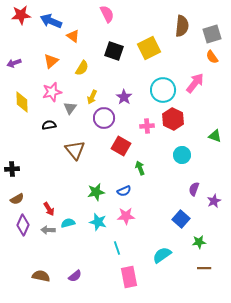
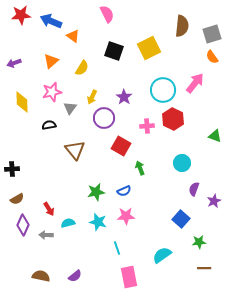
cyan circle at (182, 155): moved 8 px down
gray arrow at (48, 230): moved 2 px left, 5 px down
